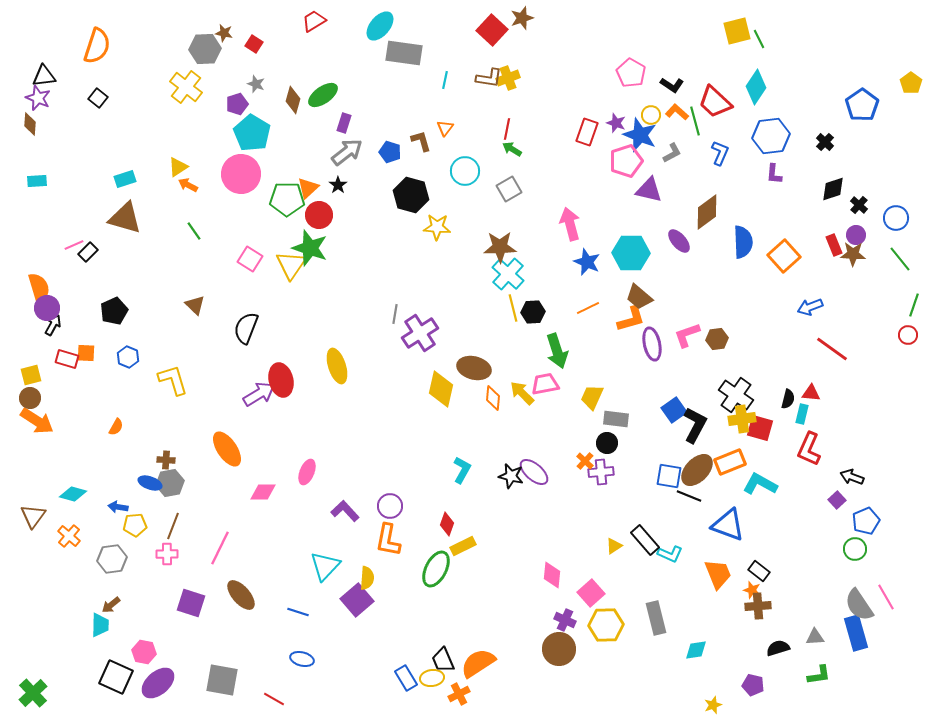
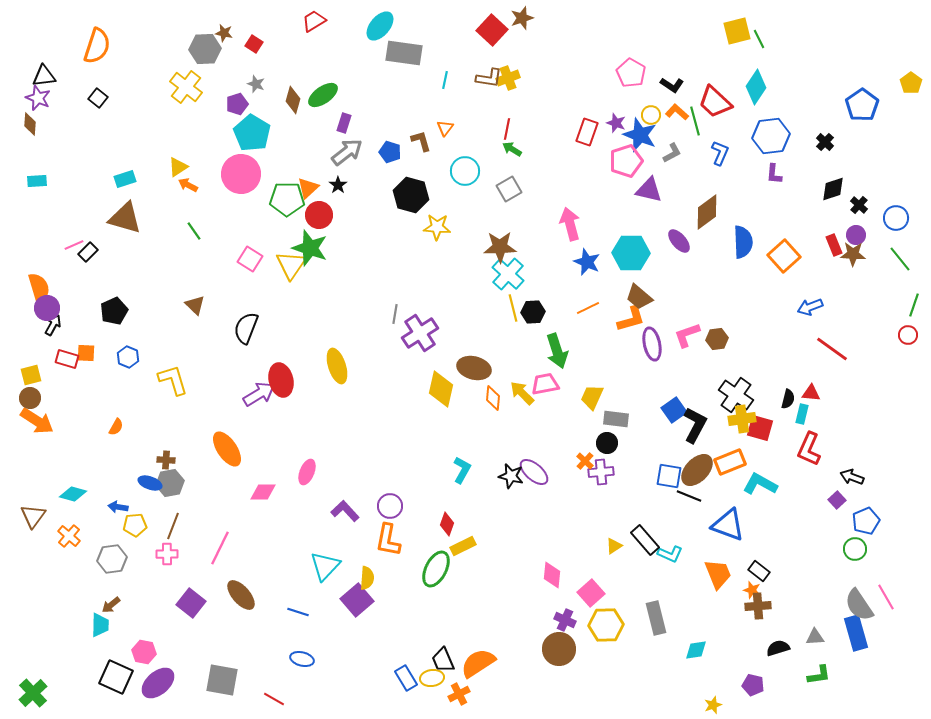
purple square at (191, 603): rotated 20 degrees clockwise
